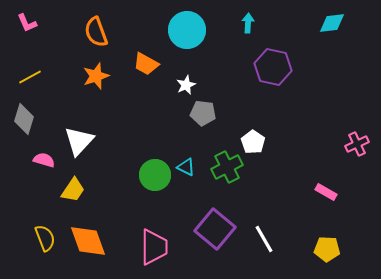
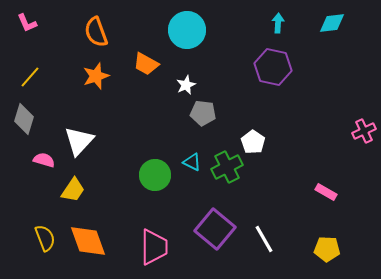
cyan arrow: moved 30 px right
yellow line: rotated 20 degrees counterclockwise
pink cross: moved 7 px right, 13 px up
cyan triangle: moved 6 px right, 5 px up
